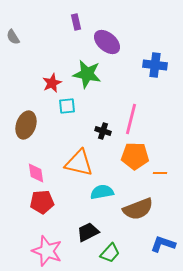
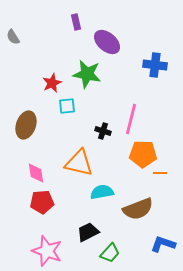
orange pentagon: moved 8 px right, 2 px up
